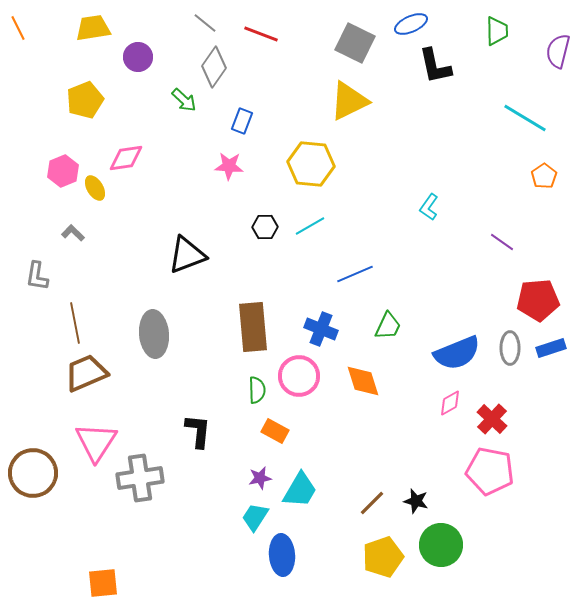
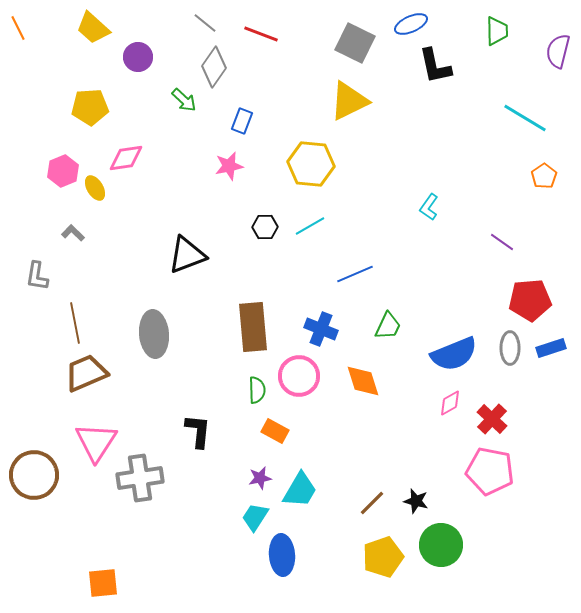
yellow trapezoid at (93, 28): rotated 129 degrees counterclockwise
yellow pentagon at (85, 100): moved 5 px right, 7 px down; rotated 18 degrees clockwise
pink star at (229, 166): rotated 16 degrees counterclockwise
red pentagon at (538, 300): moved 8 px left
blue semicircle at (457, 353): moved 3 px left, 1 px down
brown circle at (33, 473): moved 1 px right, 2 px down
